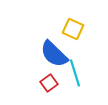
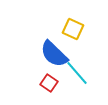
cyan line: moved 2 px right; rotated 24 degrees counterclockwise
red square: rotated 18 degrees counterclockwise
